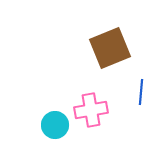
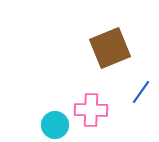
blue line: rotated 30 degrees clockwise
pink cross: rotated 12 degrees clockwise
